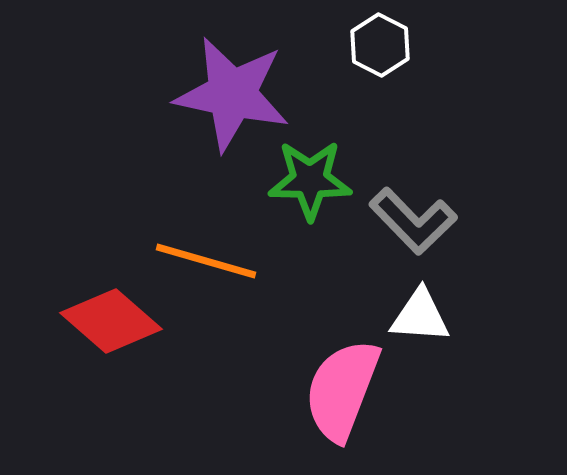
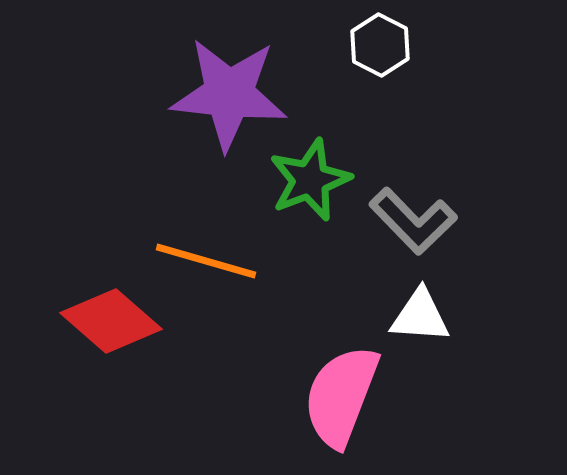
purple star: moved 3 px left; rotated 6 degrees counterclockwise
green star: rotated 22 degrees counterclockwise
pink semicircle: moved 1 px left, 6 px down
